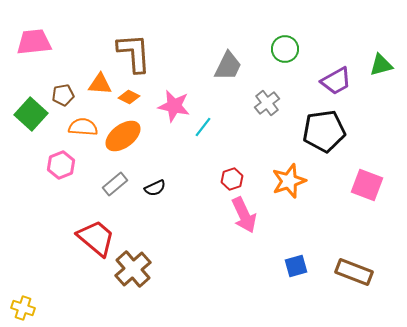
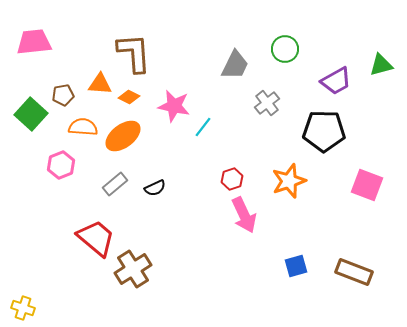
gray trapezoid: moved 7 px right, 1 px up
black pentagon: rotated 9 degrees clockwise
brown cross: rotated 9 degrees clockwise
